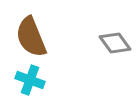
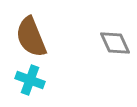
gray diamond: rotated 12 degrees clockwise
